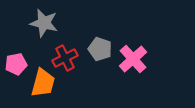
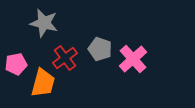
red cross: rotated 10 degrees counterclockwise
